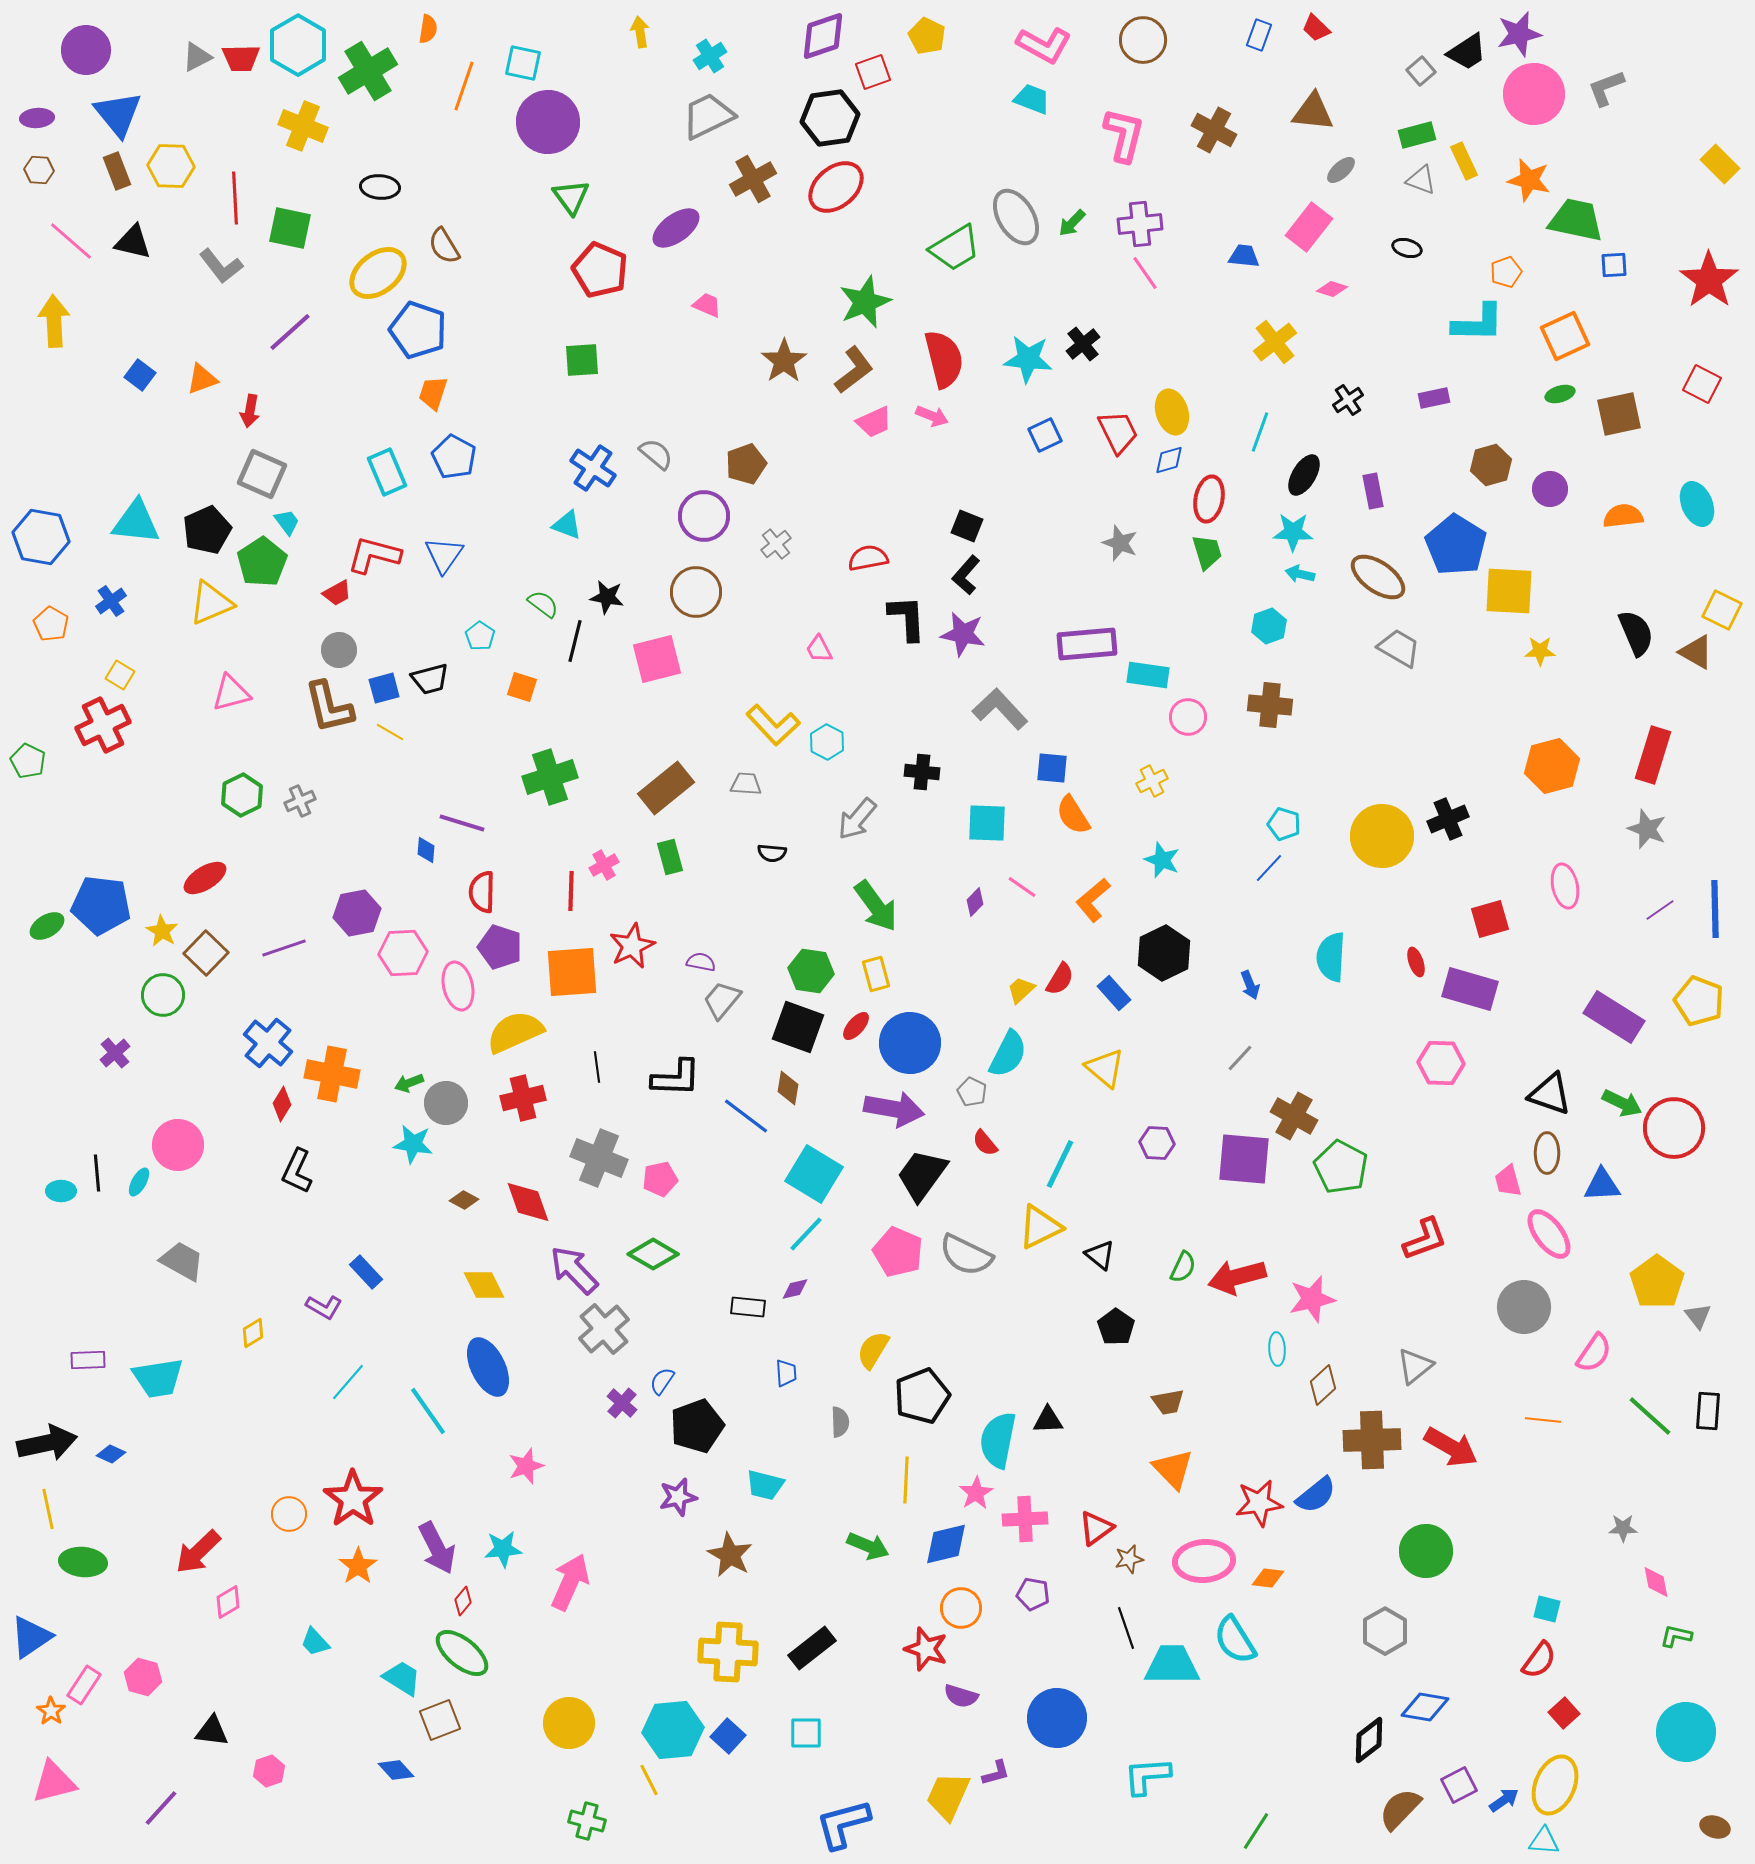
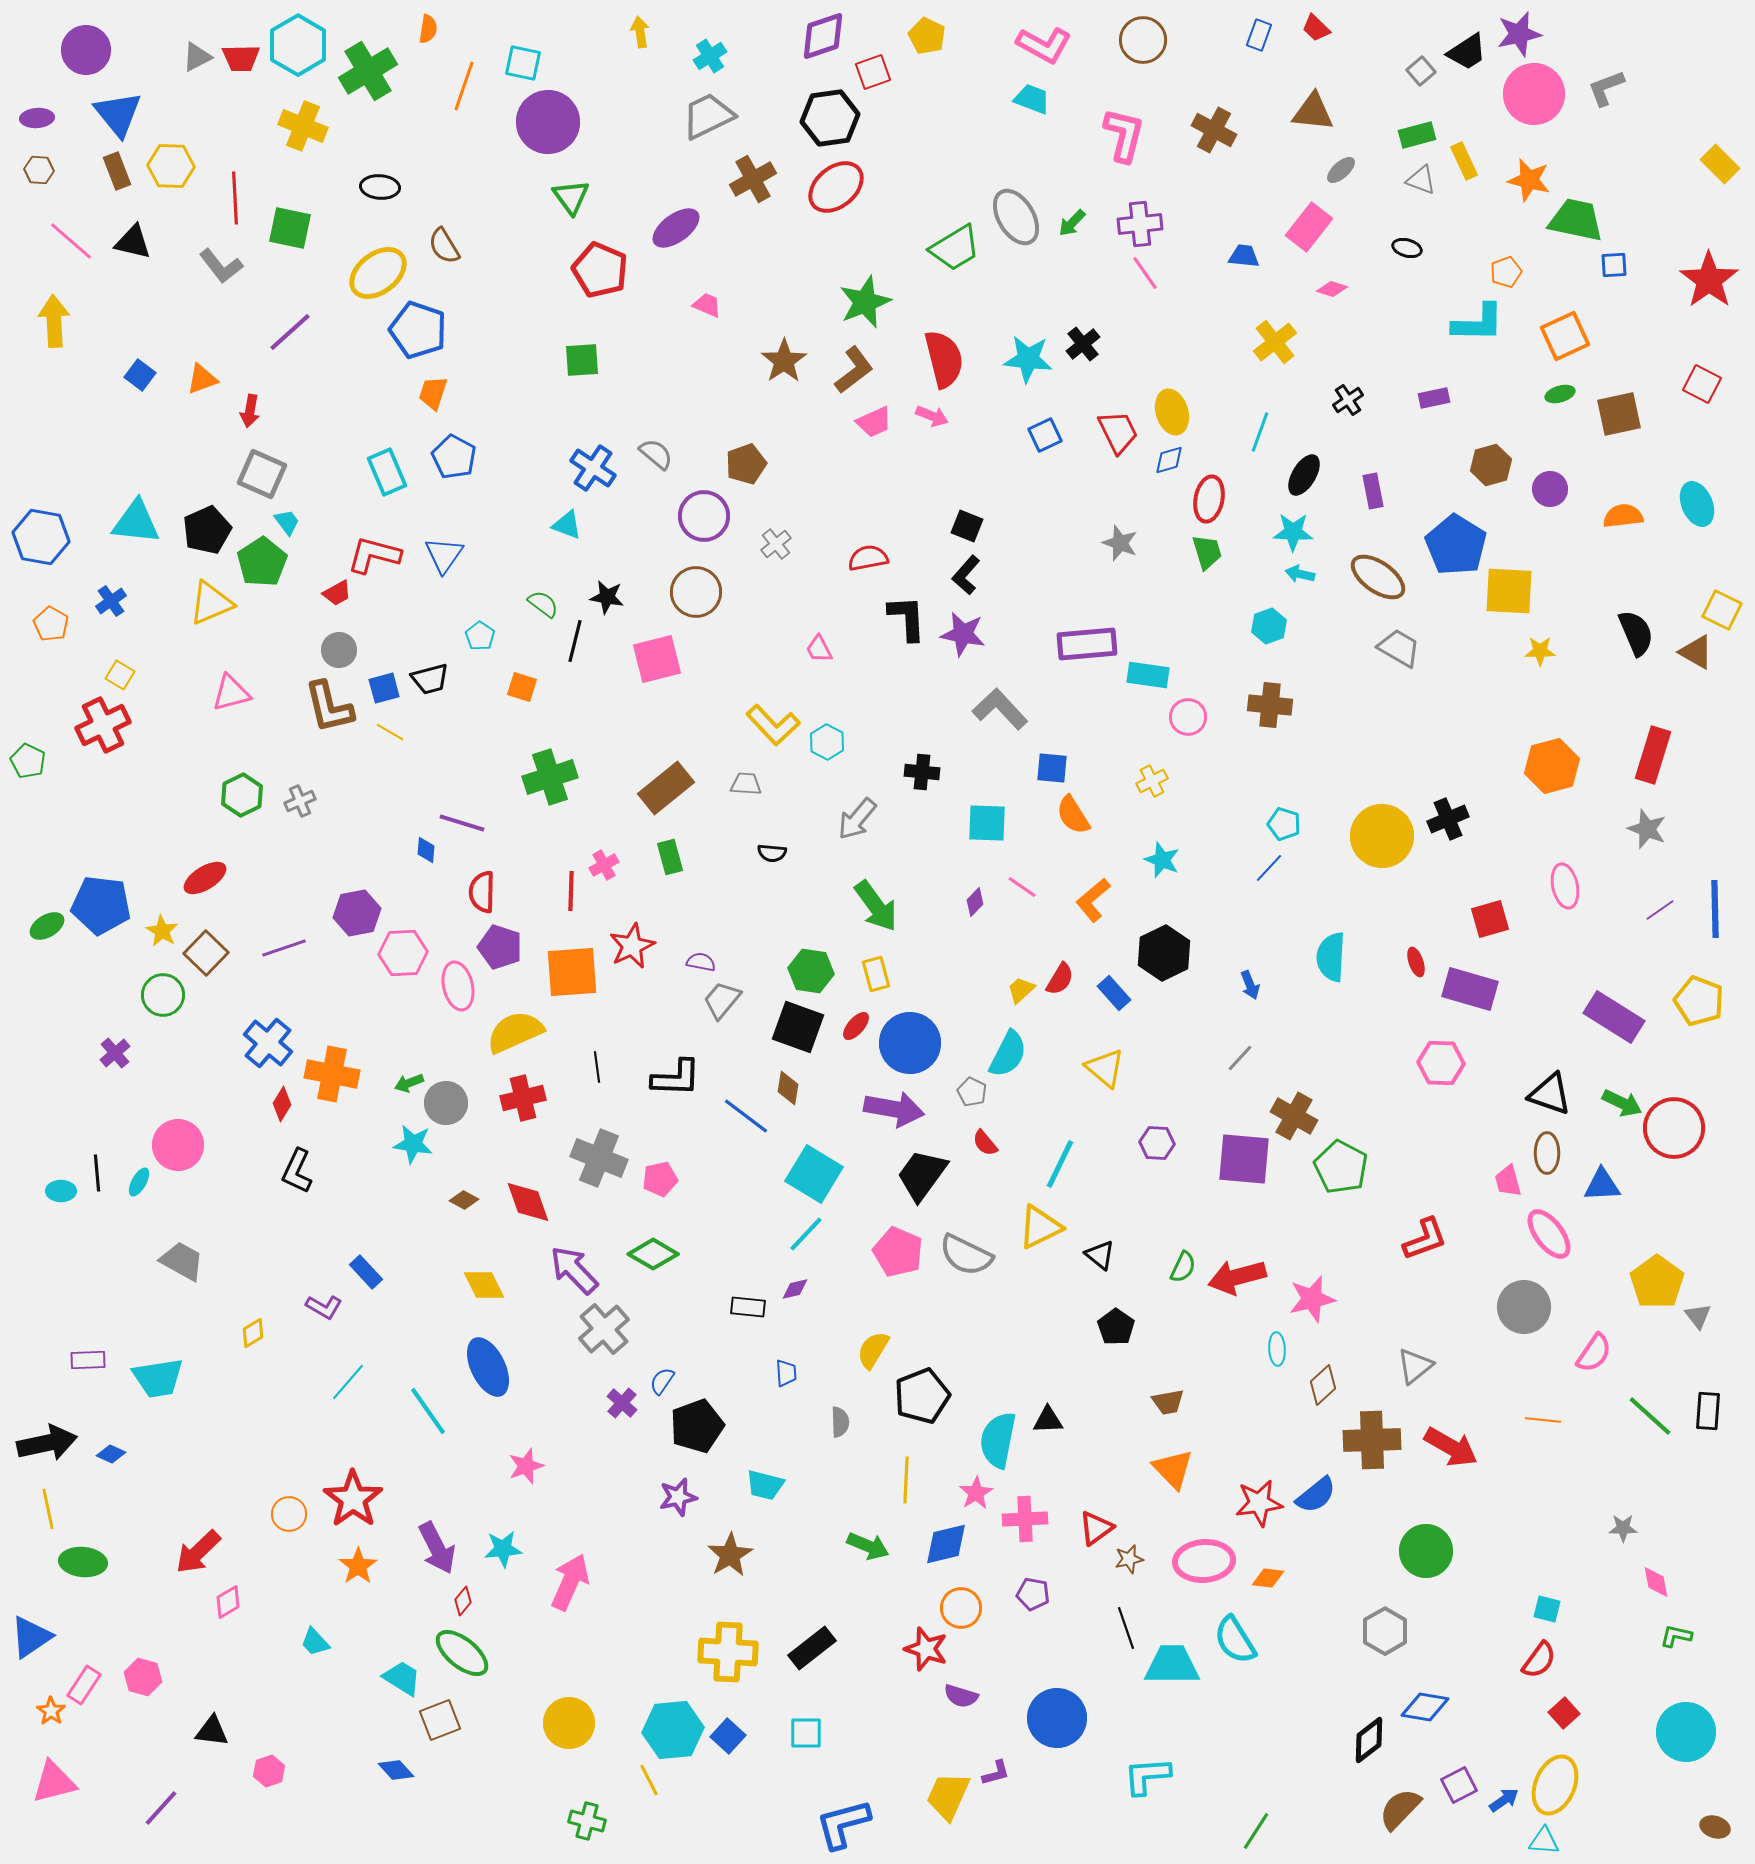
brown star at (730, 1555): rotated 12 degrees clockwise
